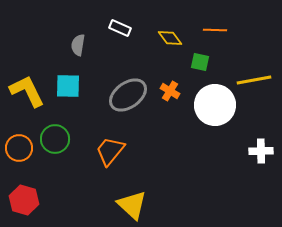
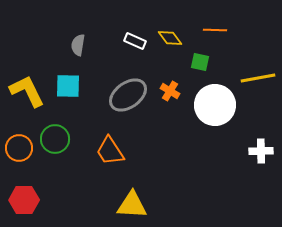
white rectangle: moved 15 px right, 13 px down
yellow line: moved 4 px right, 2 px up
orange trapezoid: rotated 72 degrees counterclockwise
red hexagon: rotated 16 degrees counterclockwise
yellow triangle: rotated 40 degrees counterclockwise
